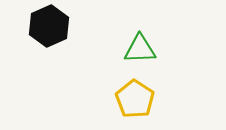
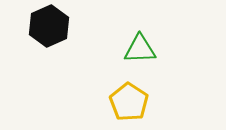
yellow pentagon: moved 6 px left, 3 px down
